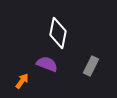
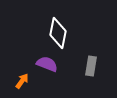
gray rectangle: rotated 18 degrees counterclockwise
